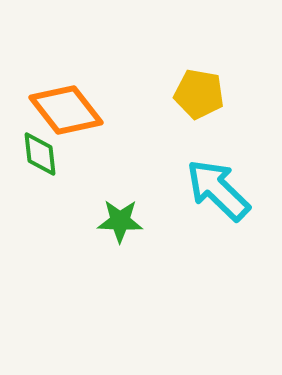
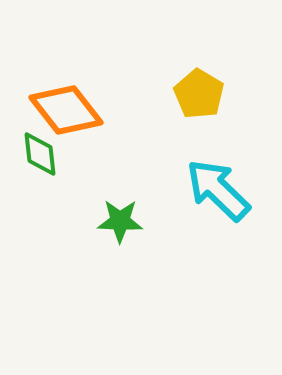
yellow pentagon: rotated 21 degrees clockwise
